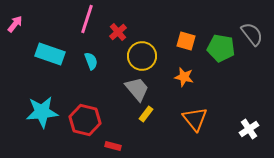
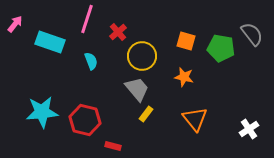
cyan rectangle: moved 12 px up
